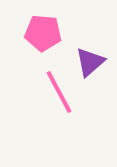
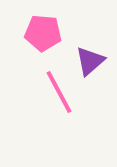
purple triangle: moved 1 px up
